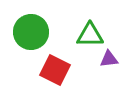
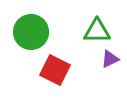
green triangle: moved 7 px right, 4 px up
purple triangle: moved 1 px right; rotated 18 degrees counterclockwise
